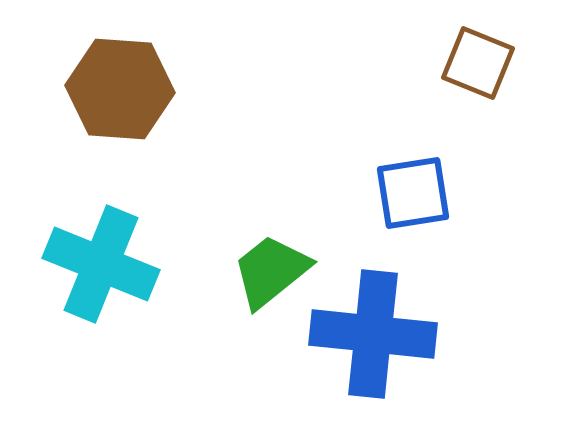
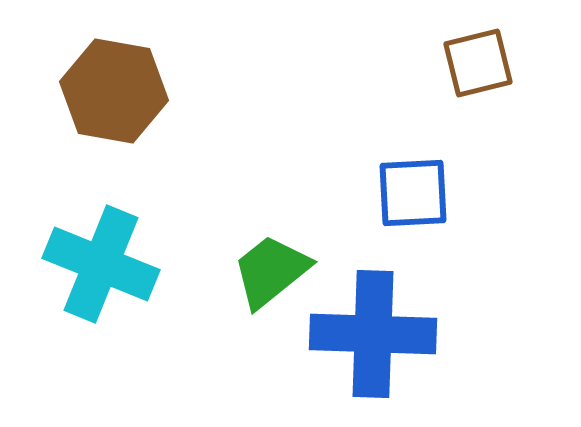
brown square: rotated 36 degrees counterclockwise
brown hexagon: moved 6 px left, 2 px down; rotated 6 degrees clockwise
blue square: rotated 6 degrees clockwise
blue cross: rotated 4 degrees counterclockwise
